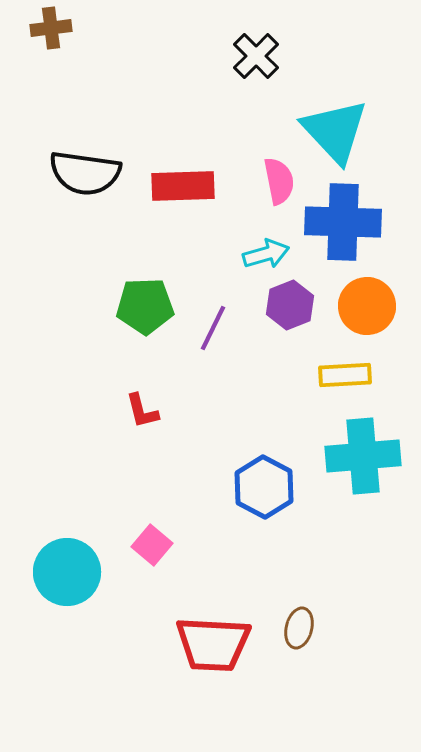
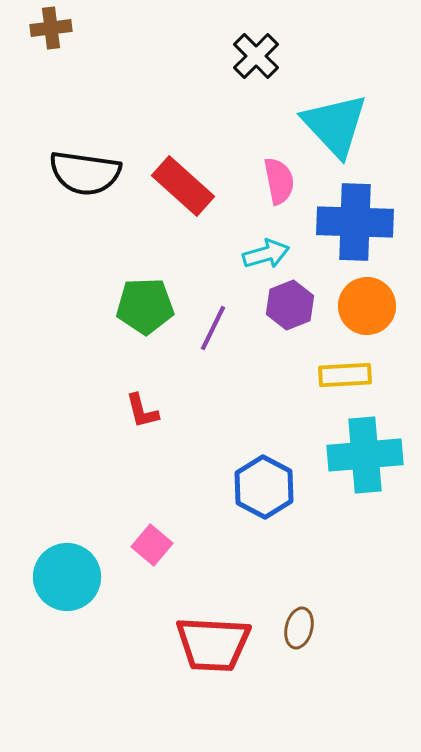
cyan triangle: moved 6 px up
red rectangle: rotated 44 degrees clockwise
blue cross: moved 12 px right
cyan cross: moved 2 px right, 1 px up
cyan circle: moved 5 px down
